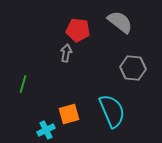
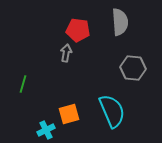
gray semicircle: rotated 48 degrees clockwise
